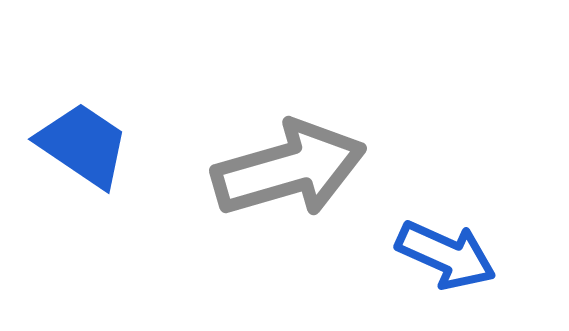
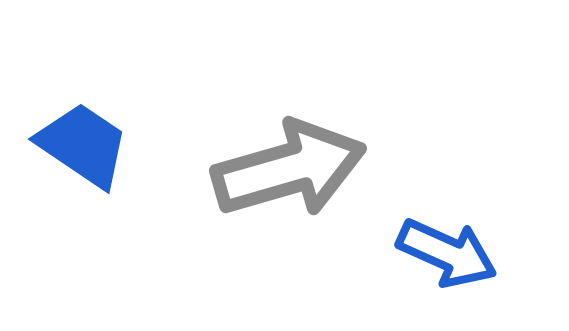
blue arrow: moved 1 px right, 2 px up
